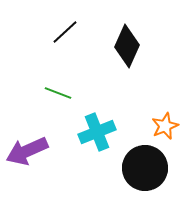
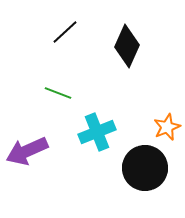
orange star: moved 2 px right, 1 px down
